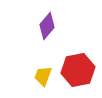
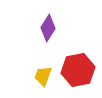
purple diamond: moved 1 px right, 2 px down; rotated 8 degrees counterclockwise
